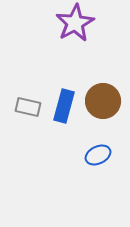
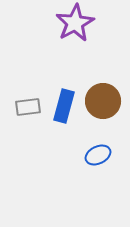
gray rectangle: rotated 20 degrees counterclockwise
